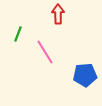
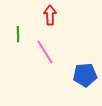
red arrow: moved 8 px left, 1 px down
green line: rotated 21 degrees counterclockwise
